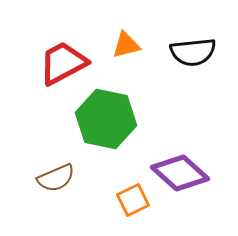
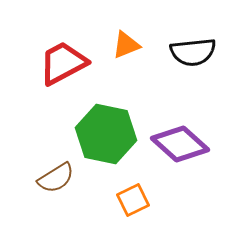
orange triangle: rotated 8 degrees counterclockwise
green hexagon: moved 15 px down
purple diamond: moved 29 px up
brown semicircle: rotated 9 degrees counterclockwise
